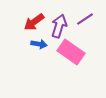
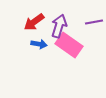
purple line: moved 9 px right, 3 px down; rotated 24 degrees clockwise
pink rectangle: moved 2 px left, 7 px up
